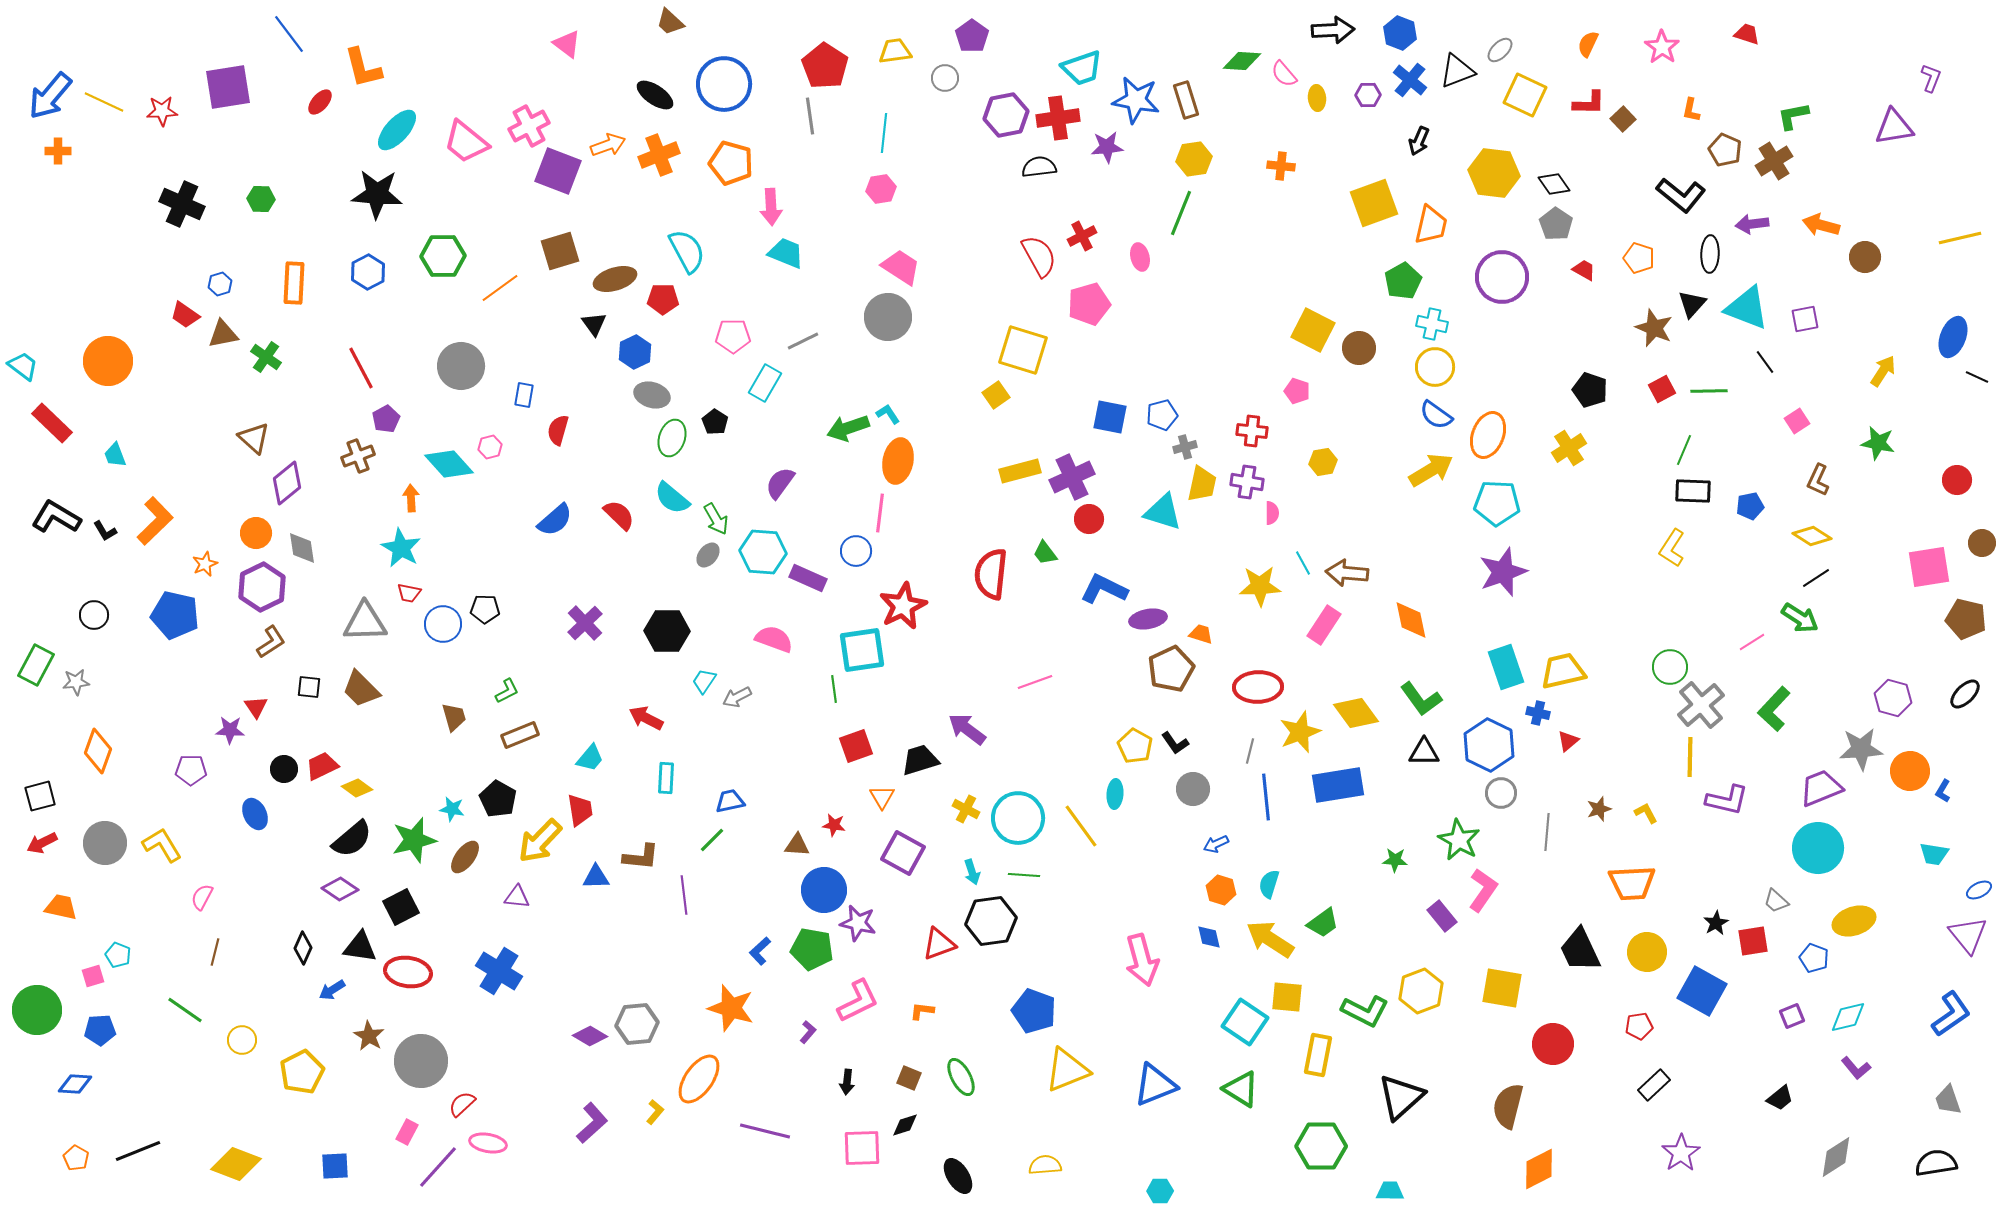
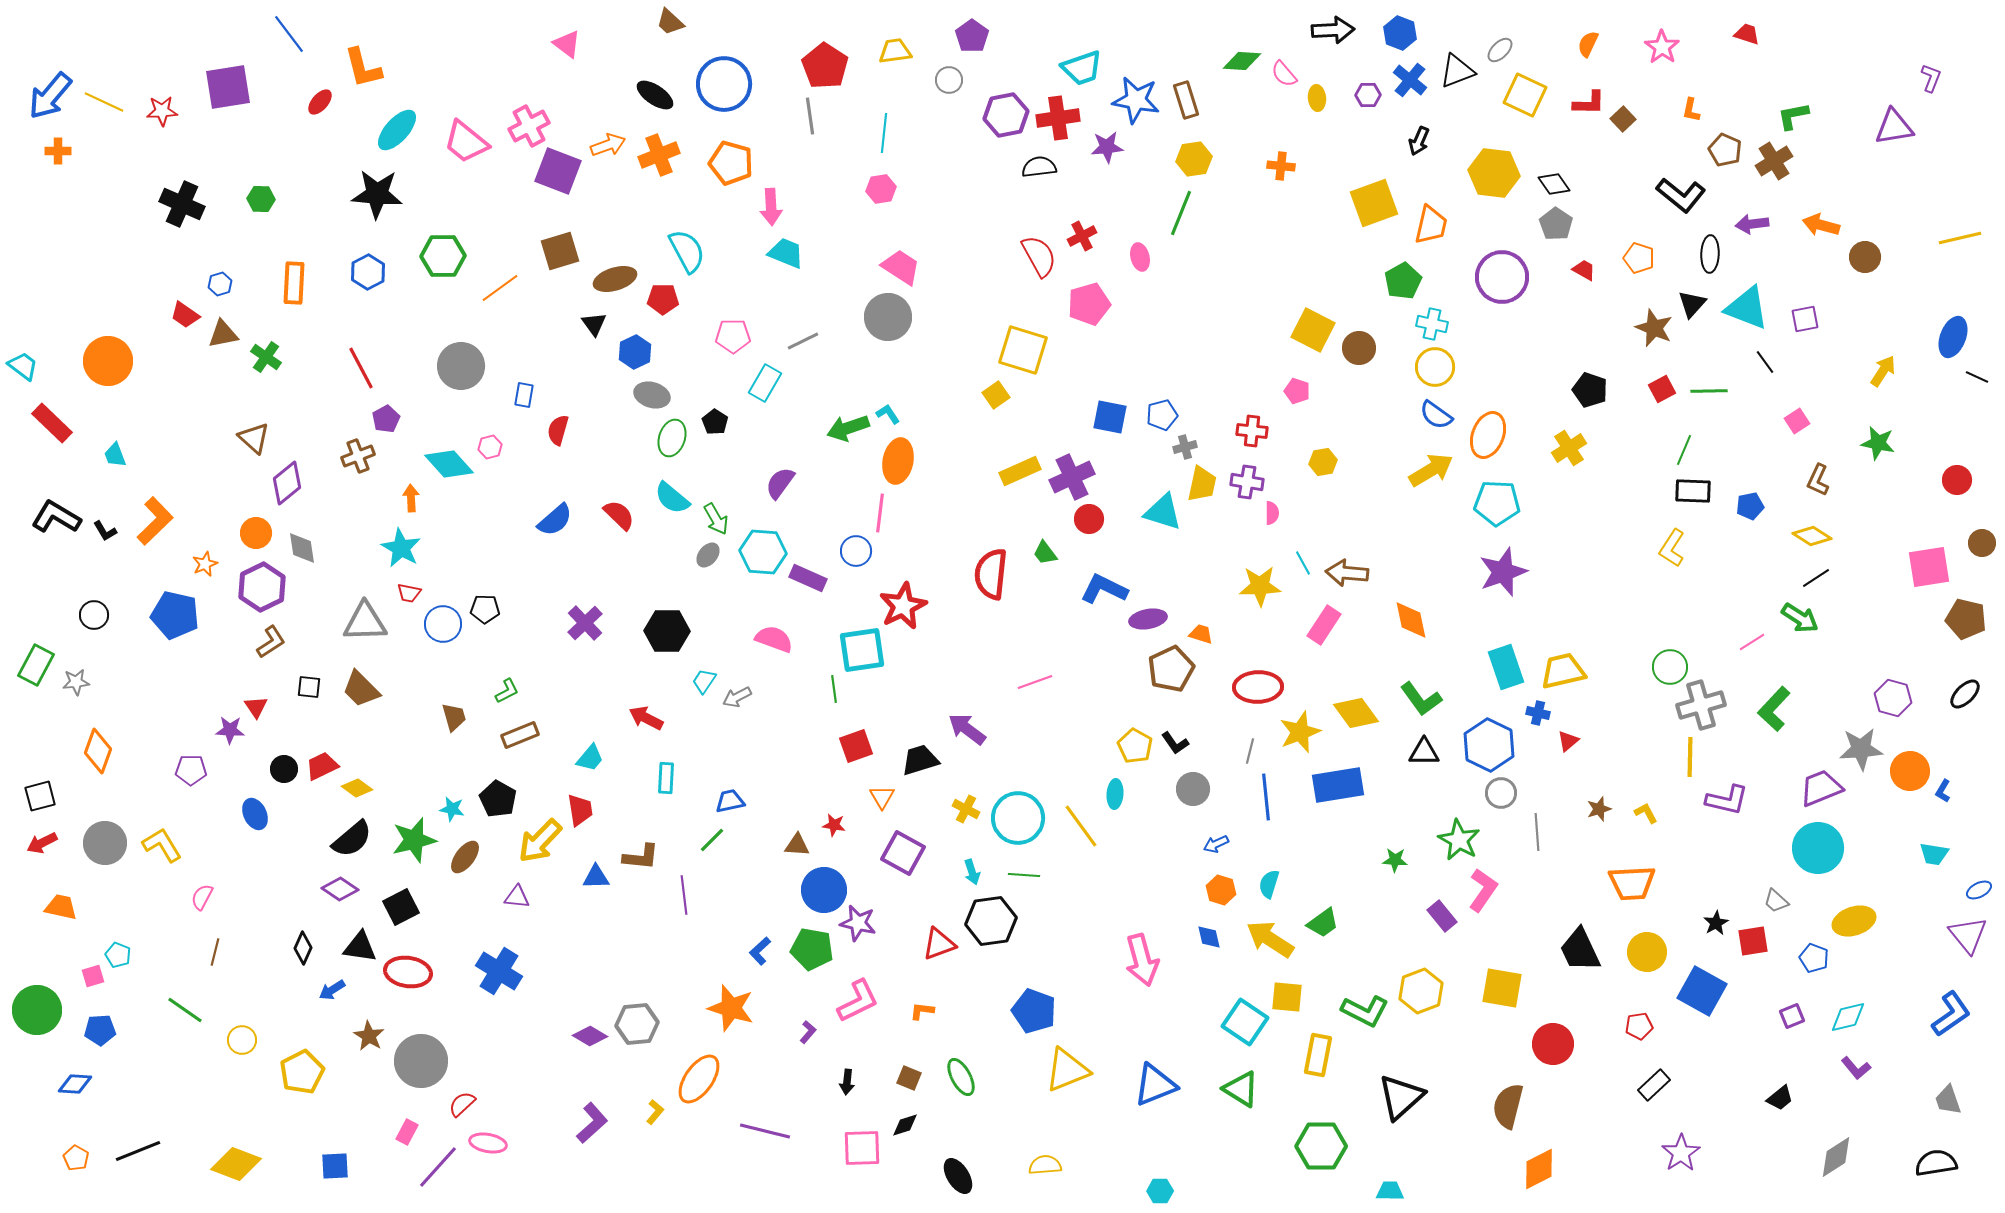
gray circle at (945, 78): moved 4 px right, 2 px down
yellow rectangle at (1020, 471): rotated 9 degrees counterclockwise
gray cross at (1701, 705): rotated 24 degrees clockwise
gray line at (1547, 832): moved 10 px left; rotated 9 degrees counterclockwise
